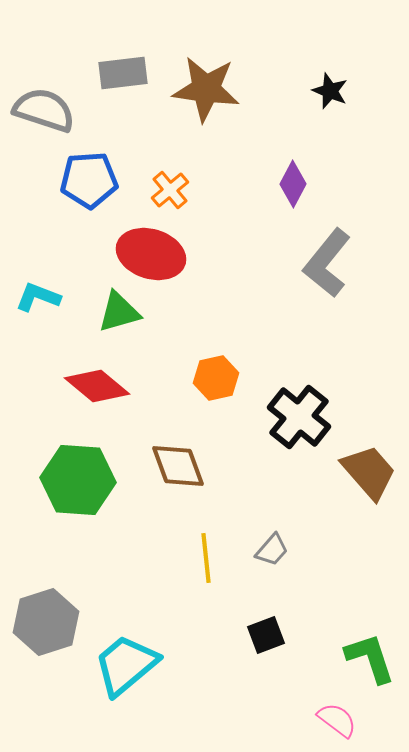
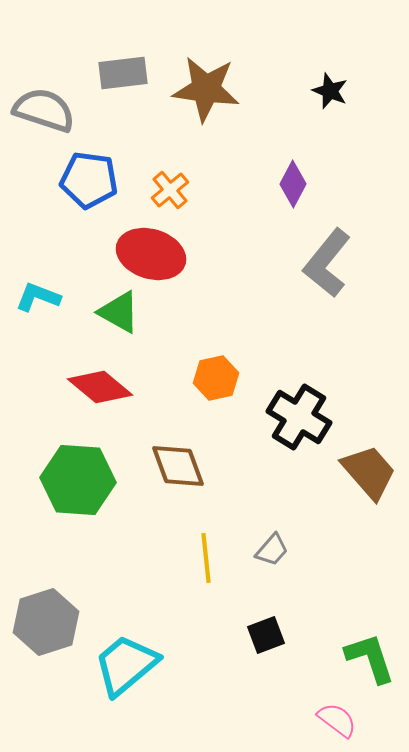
blue pentagon: rotated 12 degrees clockwise
green triangle: rotated 45 degrees clockwise
red diamond: moved 3 px right, 1 px down
black cross: rotated 8 degrees counterclockwise
